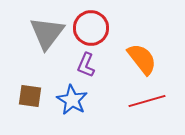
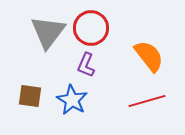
gray triangle: moved 1 px right, 1 px up
orange semicircle: moved 7 px right, 3 px up
